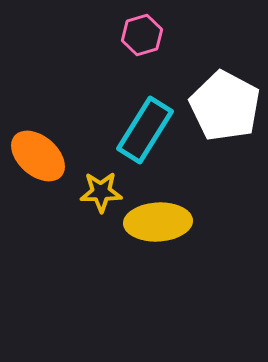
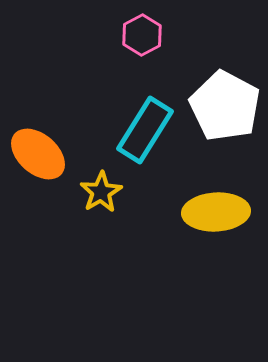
pink hexagon: rotated 12 degrees counterclockwise
orange ellipse: moved 2 px up
yellow star: rotated 30 degrees counterclockwise
yellow ellipse: moved 58 px right, 10 px up
